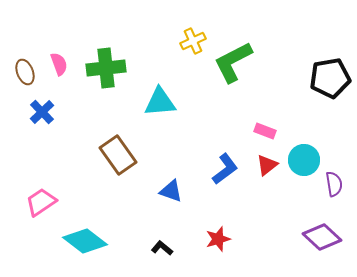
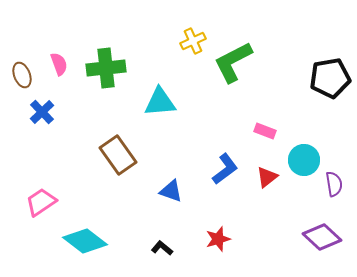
brown ellipse: moved 3 px left, 3 px down
red triangle: moved 12 px down
